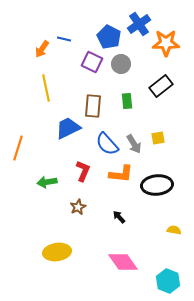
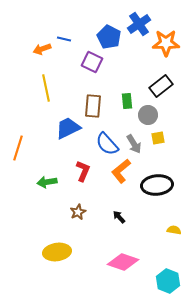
orange arrow: rotated 36 degrees clockwise
gray circle: moved 27 px right, 51 px down
orange L-shape: moved 3 px up; rotated 135 degrees clockwise
brown star: moved 5 px down
pink diamond: rotated 36 degrees counterclockwise
